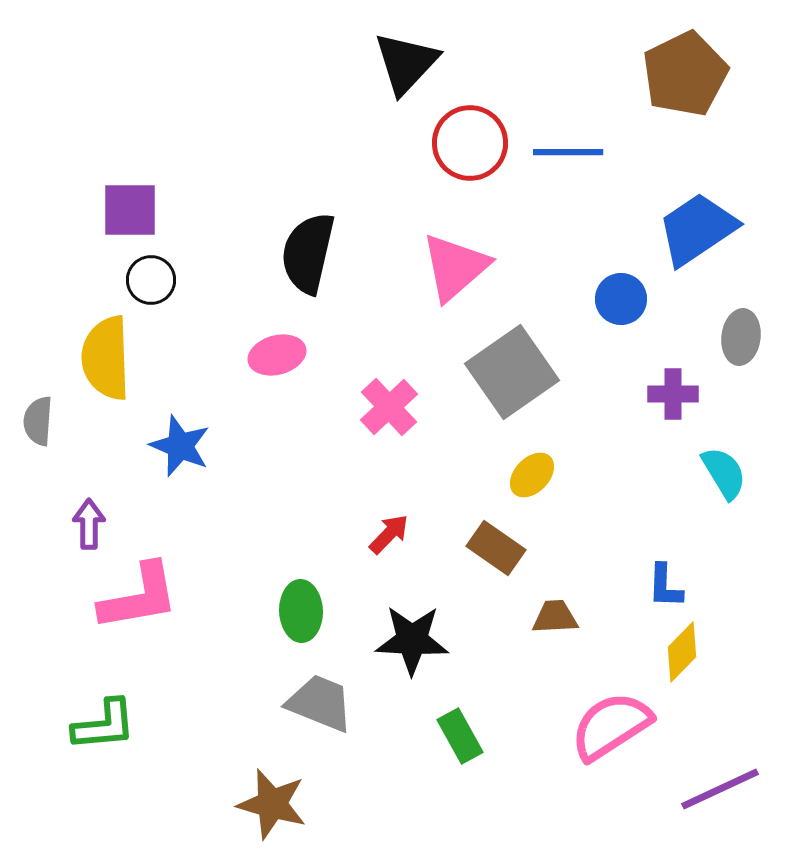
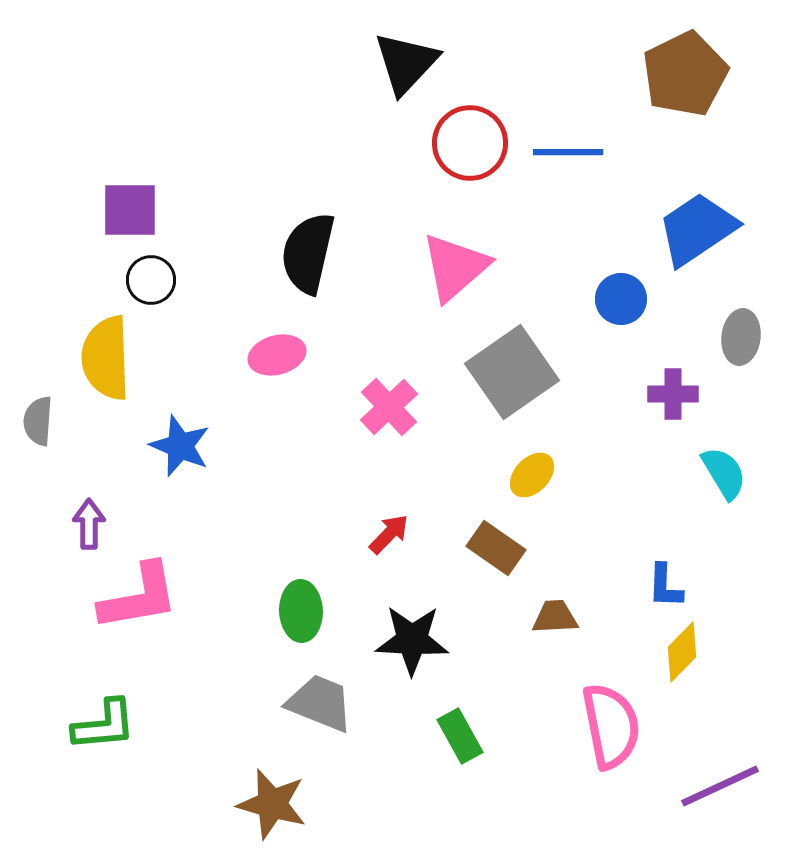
pink semicircle: rotated 112 degrees clockwise
purple line: moved 3 px up
